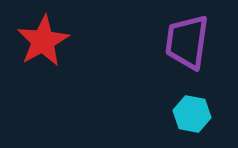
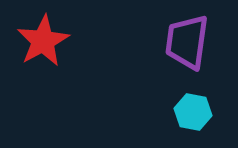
cyan hexagon: moved 1 px right, 2 px up
